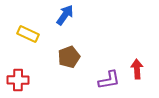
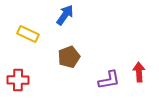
red arrow: moved 2 px right, 3 px down
